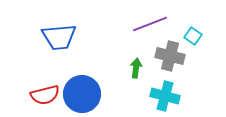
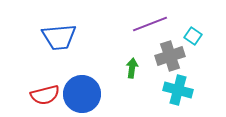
gray cross: rotated 32 degrees counterclockwise
green arrow: moved 4 px left
cyan cross: moved 13 px right, 6 px up
